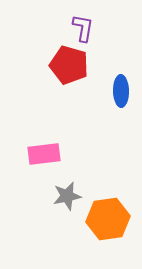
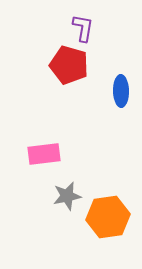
orange hexagon: moved 2 px up
